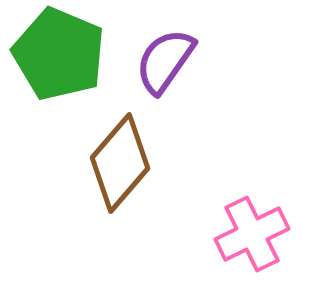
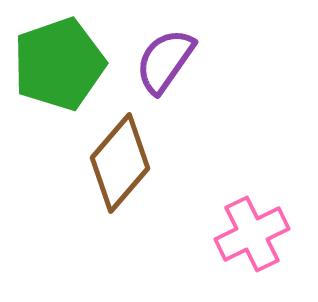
green pentagon: moved 10 px down; rotated 30 degrees clockwise
